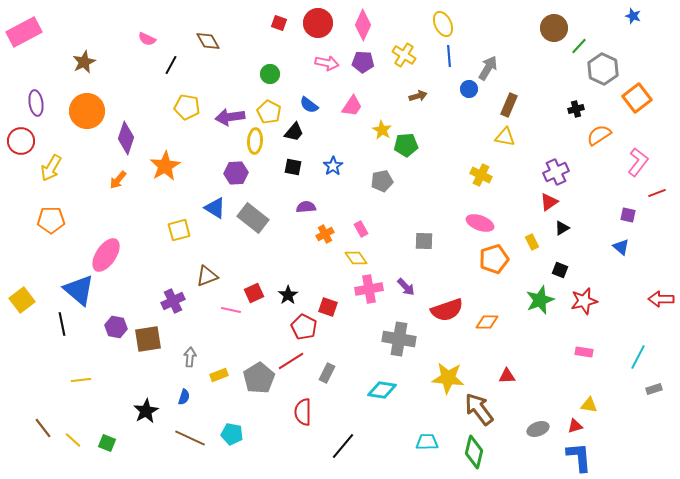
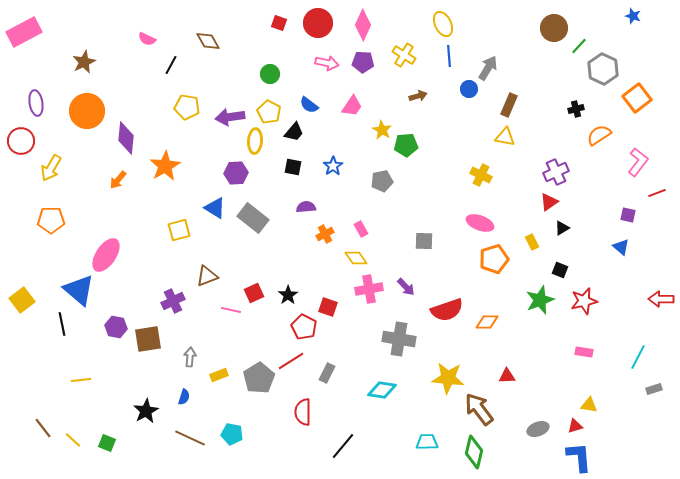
purple diamond at (126, 138): rotated 12 degrees counterclockwise
